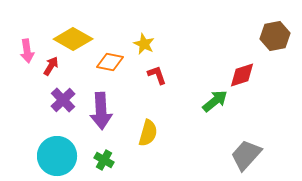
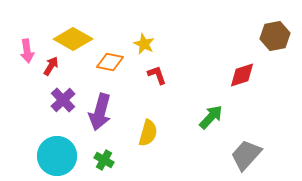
green arrow: moved 4 px left, 16 px down; rotated 8 degrees counterclockwise
purple arrow: moved 1 px left, 1 px down; rotated 18 degrees clockwise
